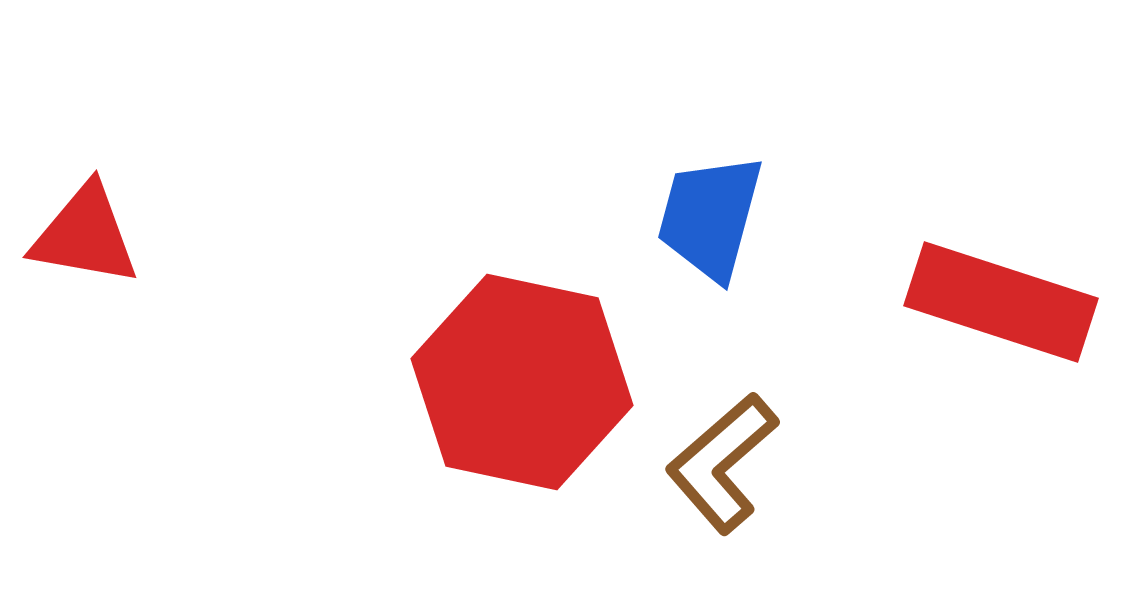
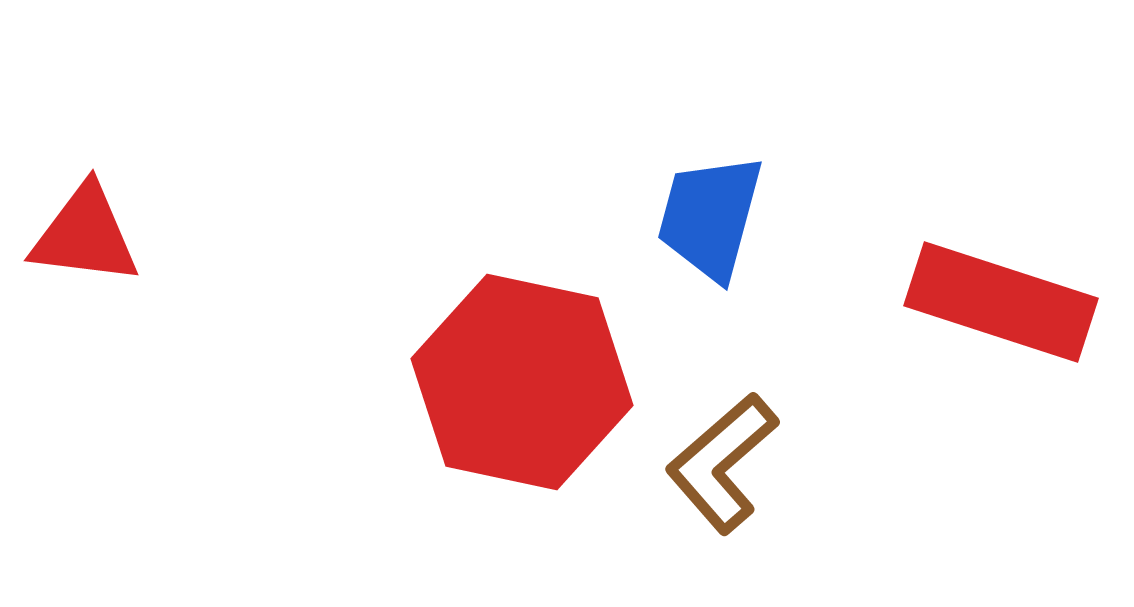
red triangle: rotated 3 degrees counterclockwise
